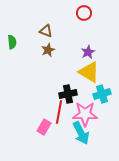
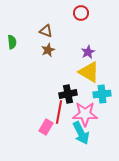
red circle: moved 3 px left
cyan cross: rotated 12 degrees clockwise
pink rectangle: moved 2 px right
